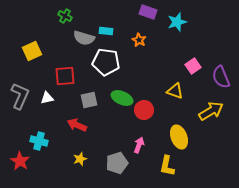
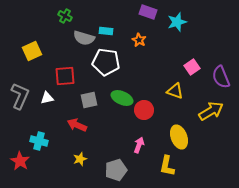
pink square: moved 1 px left, 1 px down
gray pentagon: moved 1 px left, 7 px down
